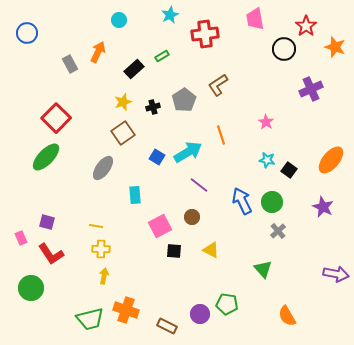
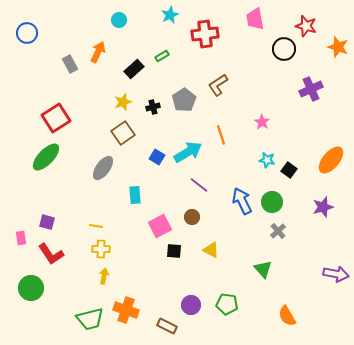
red star at (306, 26): rotated 20 degrees counterclockwise
orange star at (335, 47): moved 3 px right
red square at (56, 118): rotated 12 degrees clockwise
pink star at (266, 122): moved 4 px left
purple star at (323, 207): rotated 30 degrees clockwise
pink rectangle at (21, 238): rotated 16 degrees clockwise
purple circle at (200, 314): moved 9 px left, 9 px up
